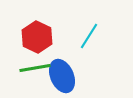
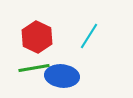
green line: moved 1 px left
blue ellipse: rotated 60 degrees counterclockwise
